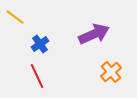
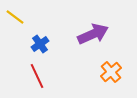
purple arrow: moved 1 px left
